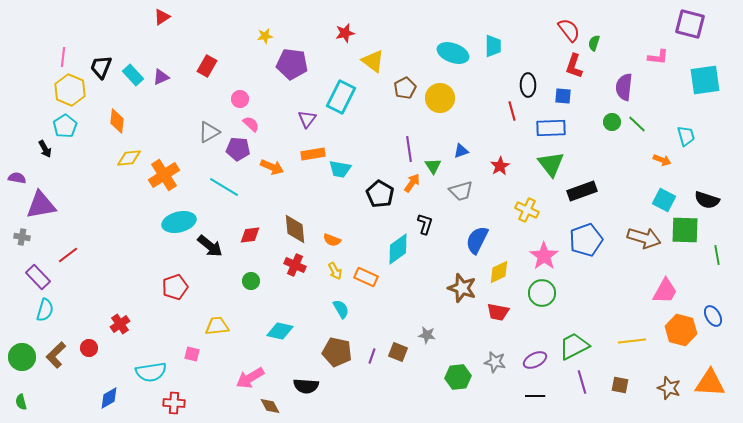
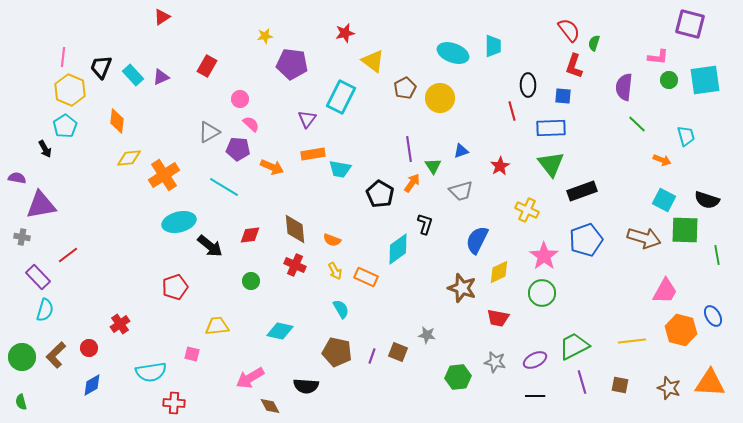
green circle at (612, 122): moved 57 px right, 42 px up
red trapezoid at (498, 312): moved 6 px down
blue diamond at (109, 398): moved 17 px left, 13 px up
